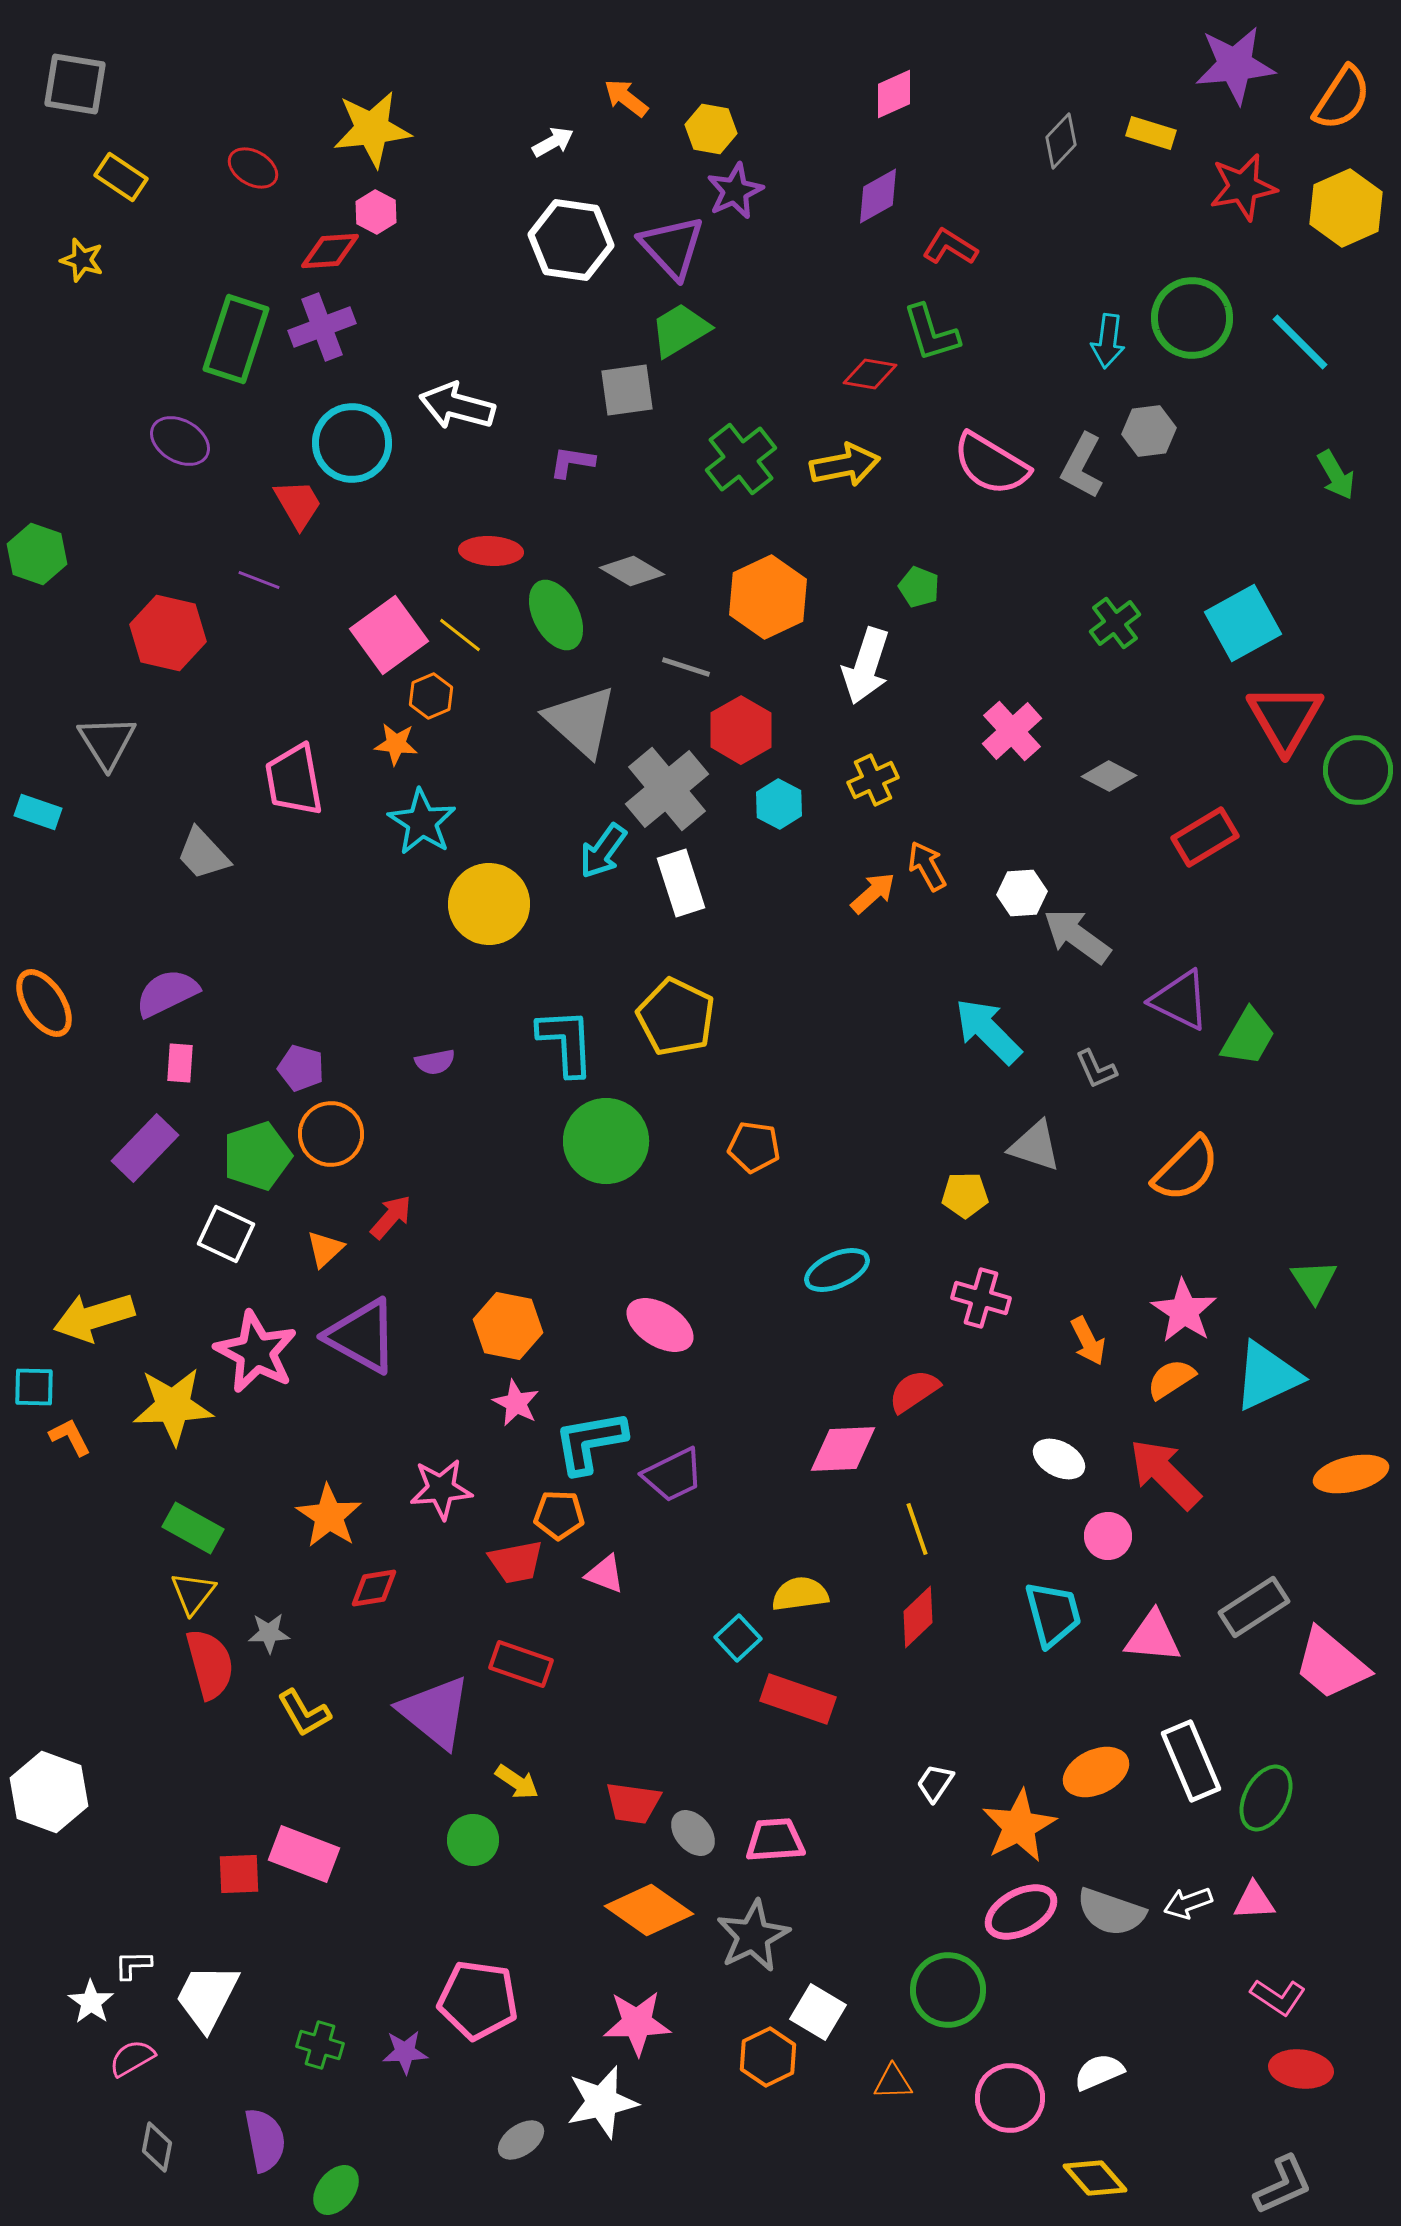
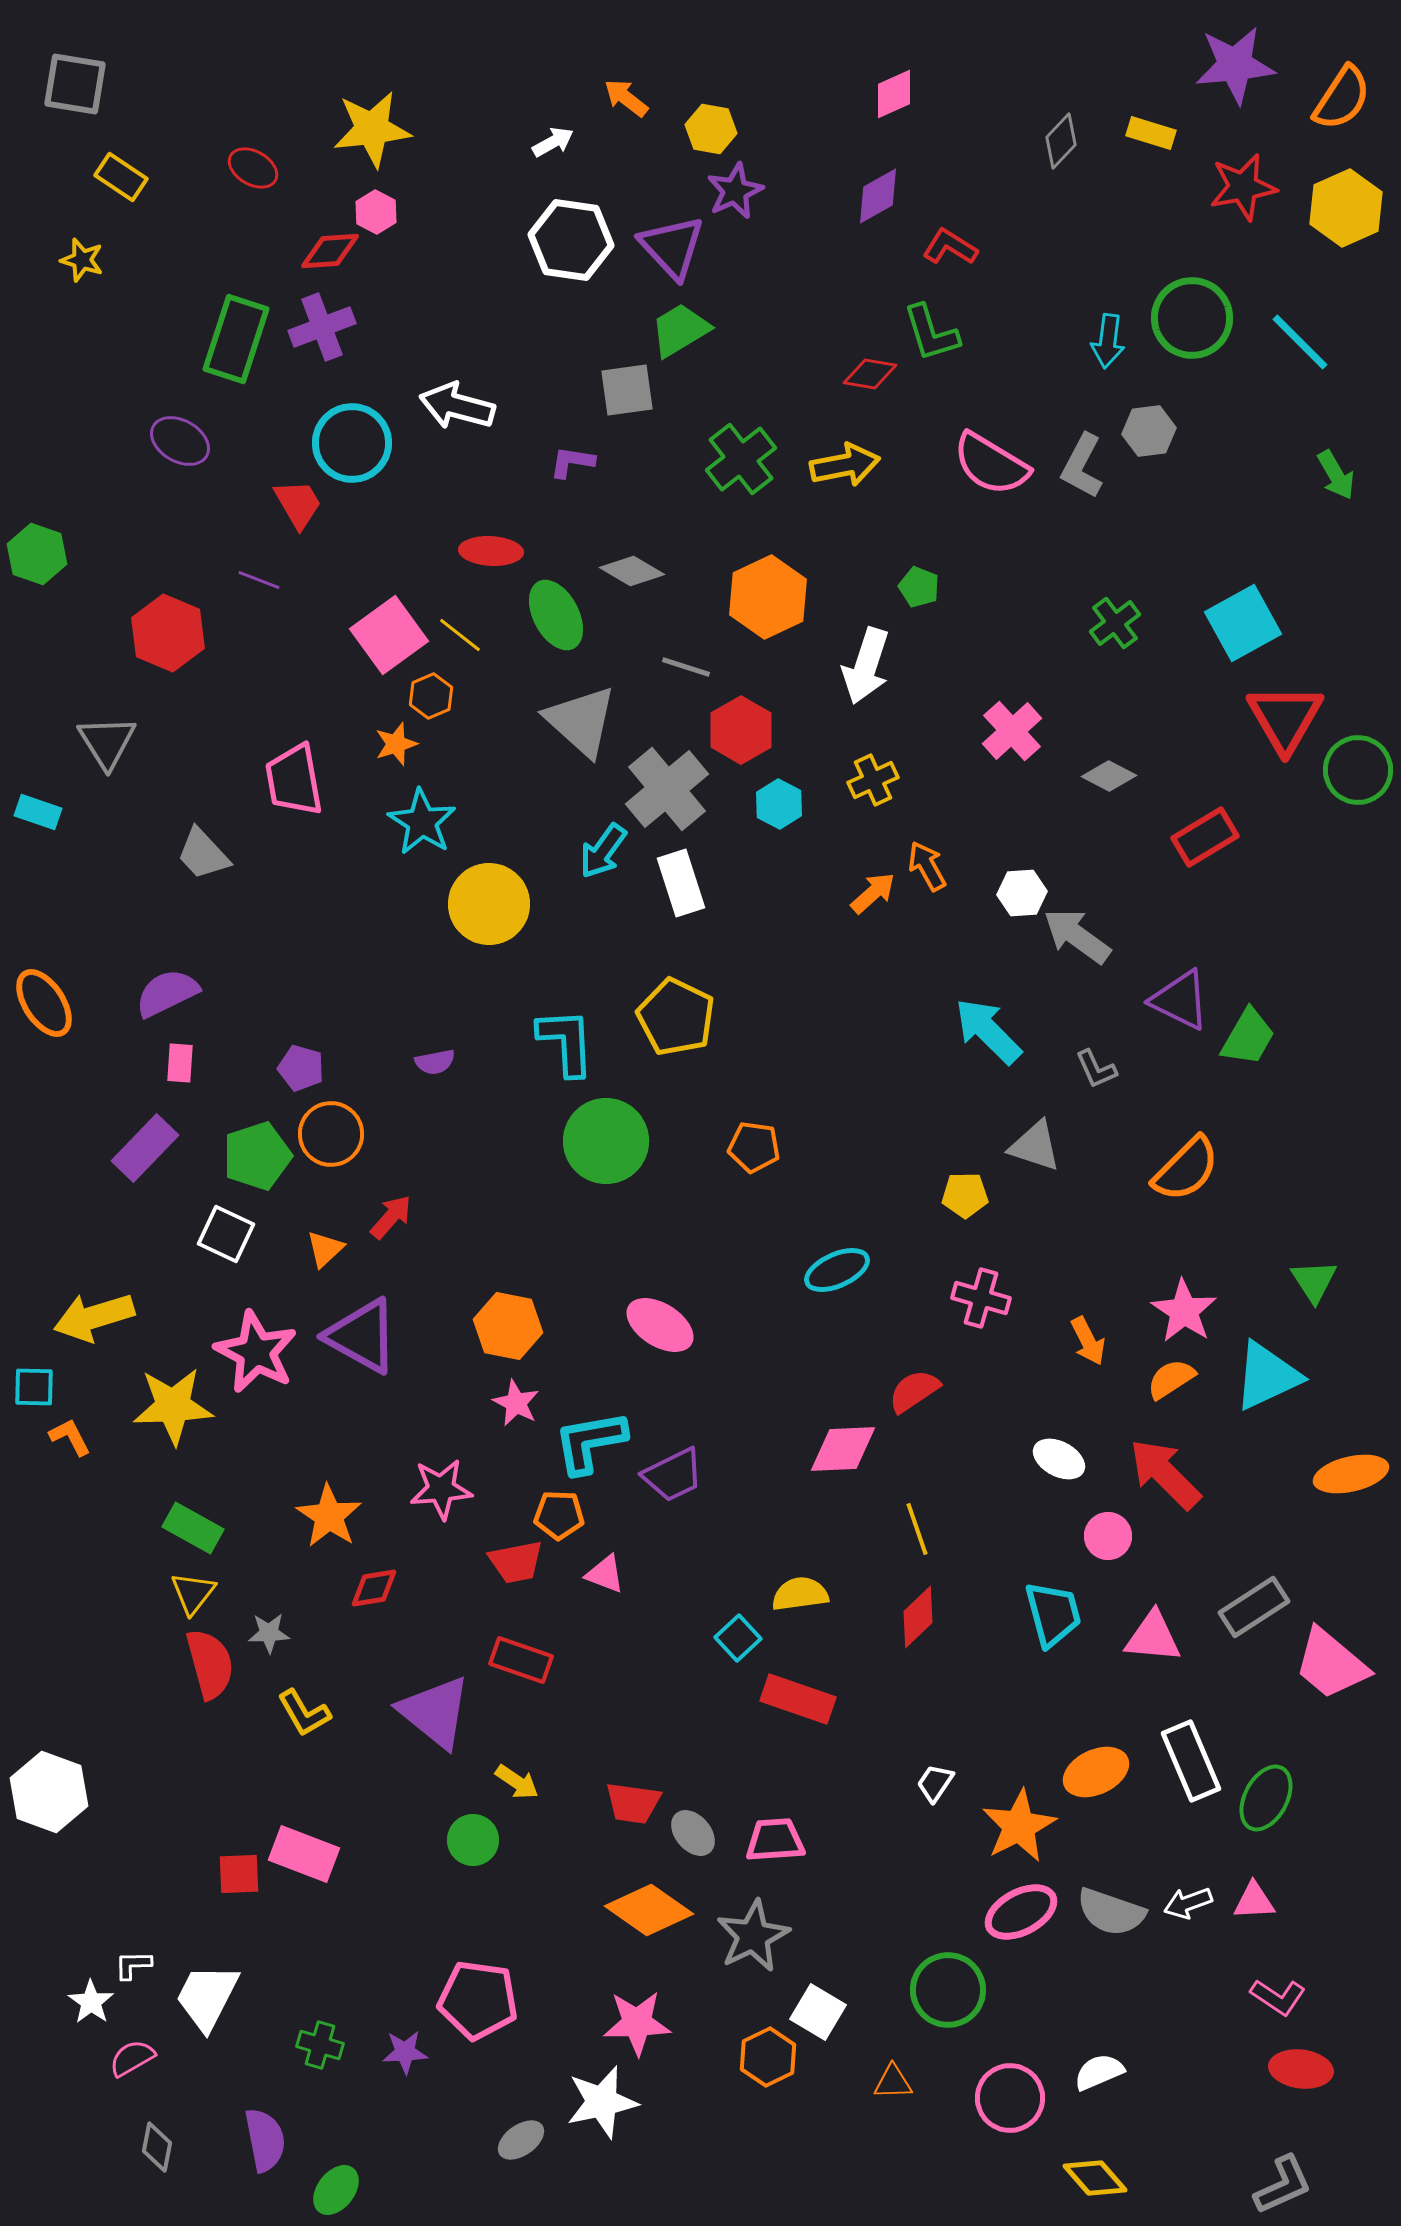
red hexagon at (168, 633): rotated 10 degrees clockwise
orange star at (396, 744): rotated 24 degrees counterclockwise
red rectangle at (521, 1664): moved 4 px up
